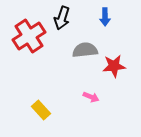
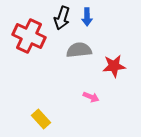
blue arrow: moved 18 px left
red cross: rotated 32 degrees counterclockwise
gray semicircle: moved 6 px left
yellow rectangle: moved 9 px down
